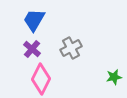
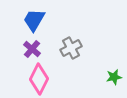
pink diamond: moved 2 px left
